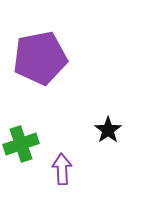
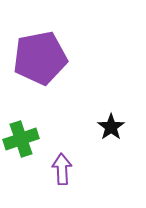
black star: moved 3 px right, 3 px up
green cross: moved 5 px up
